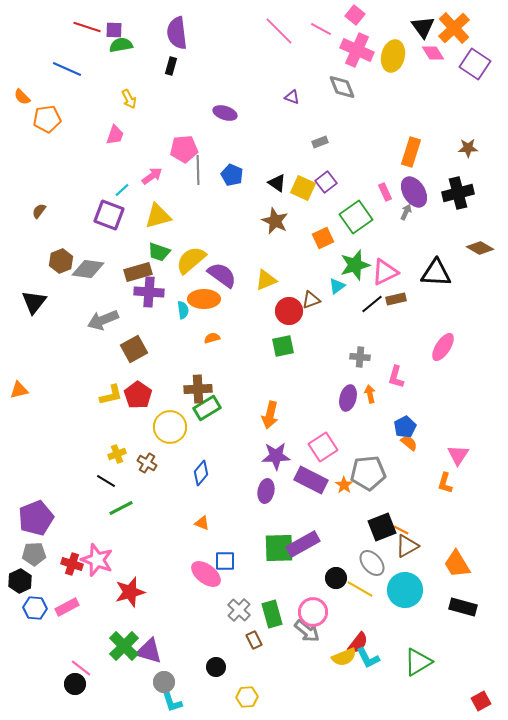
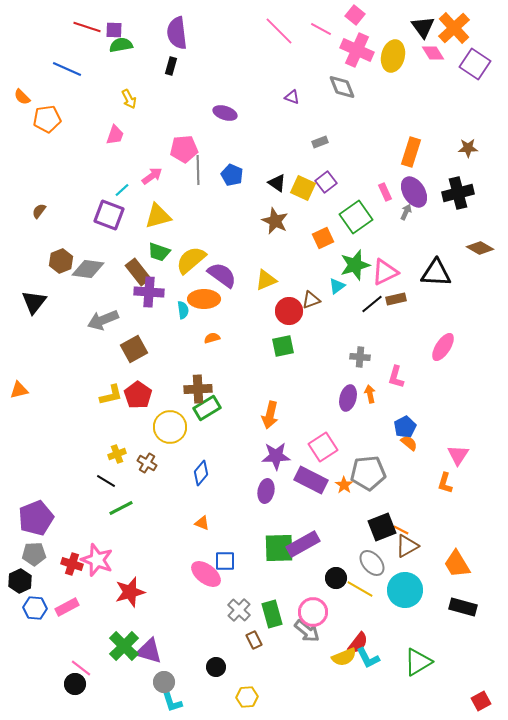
brown rectangle at (138, 272): rotated 68 degrees clockwise
